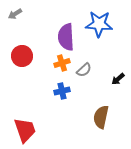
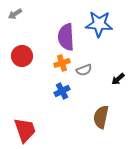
gray semicircle: rotated 21 degrees clockwise
blue cross: rotated 14 degrees counterclockwise
